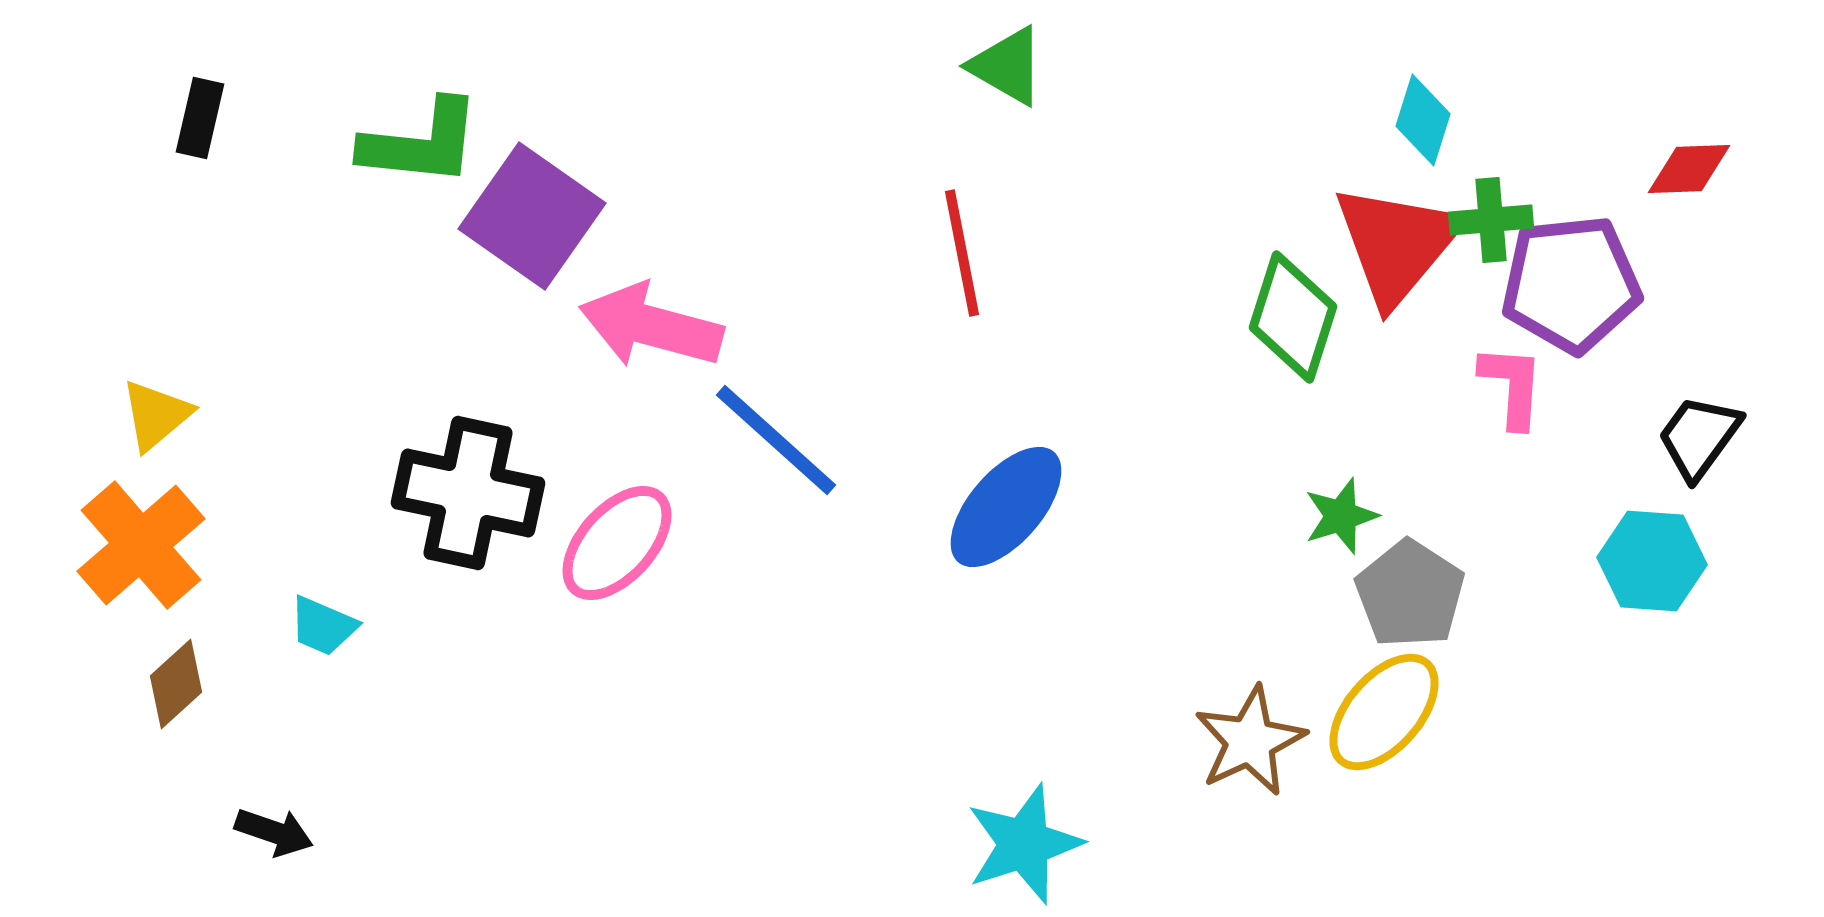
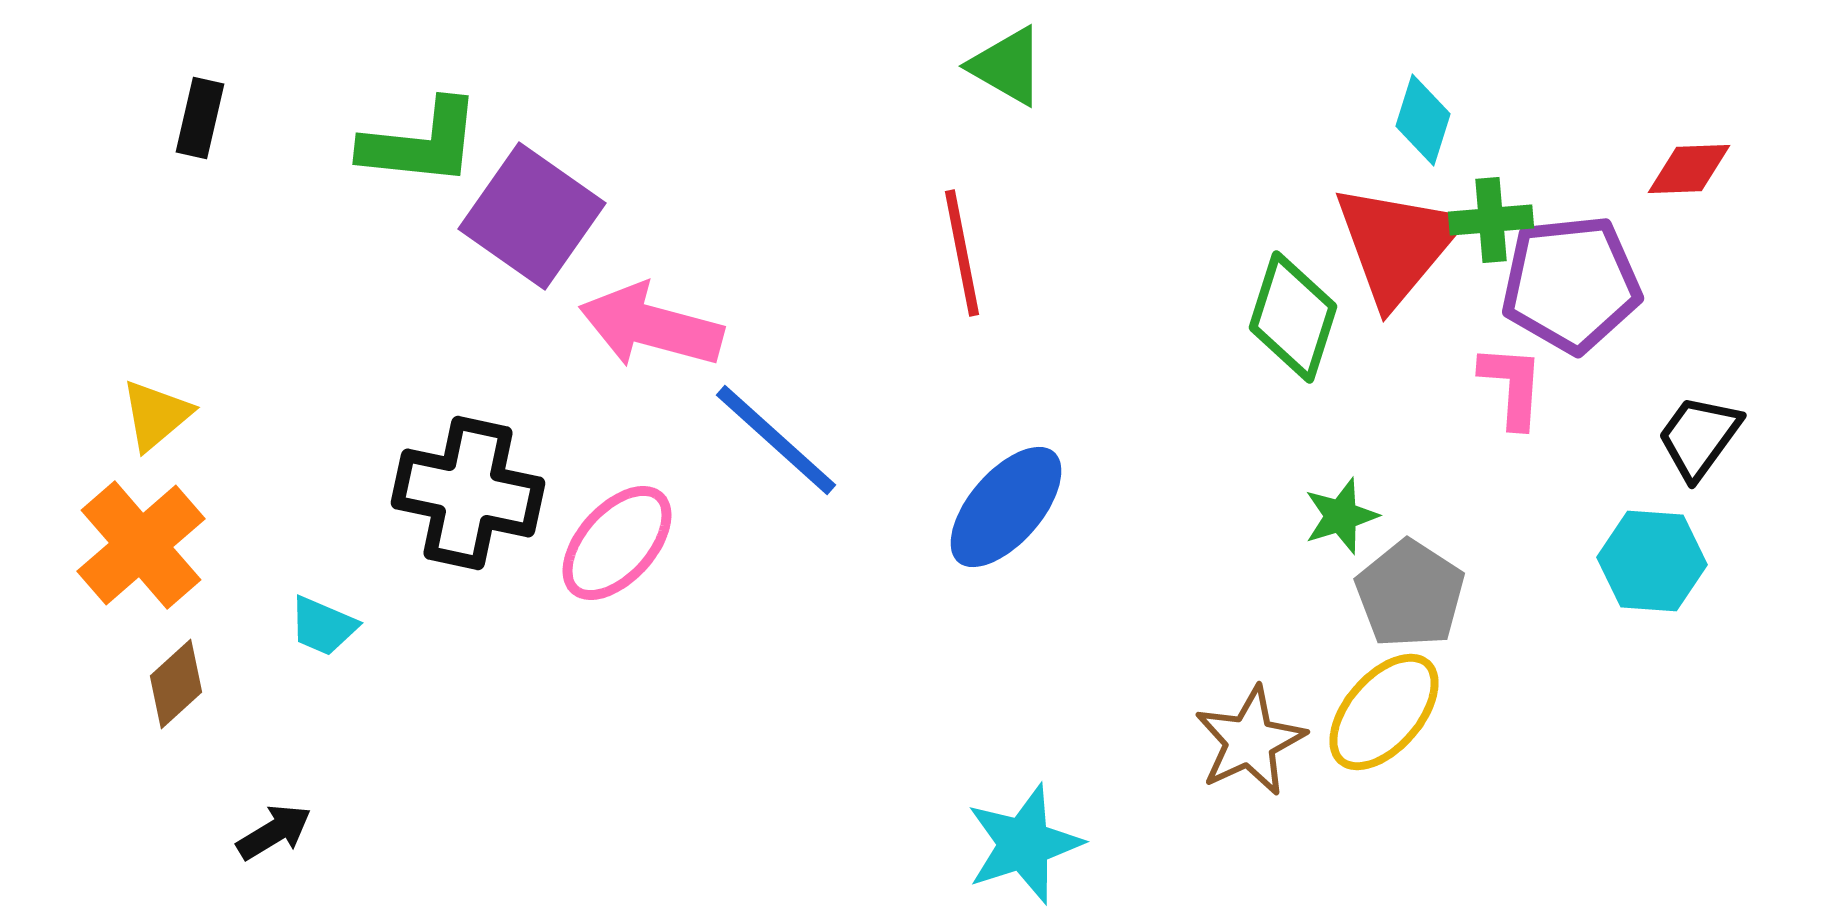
black arrow: rotated 50 degrees counterclockwise
